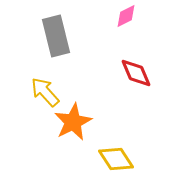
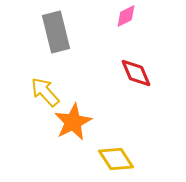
gray rectangle: moved 4 px up
